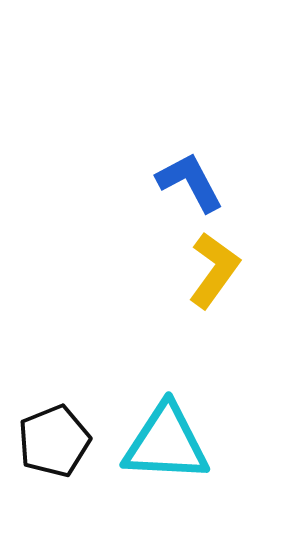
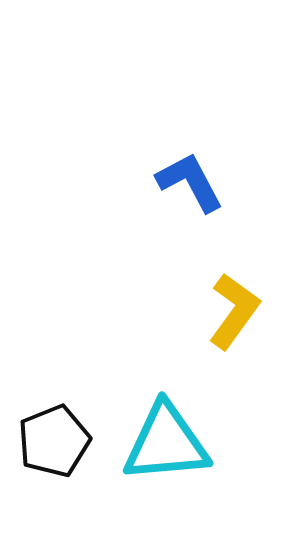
yellow L-shape: moved 20 px right, 41 px down
cyan triangle: rotated 8 degrees counterclockwise
